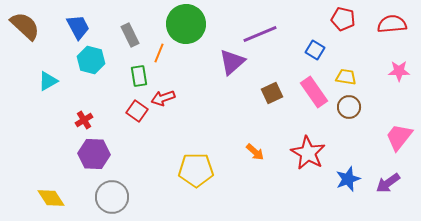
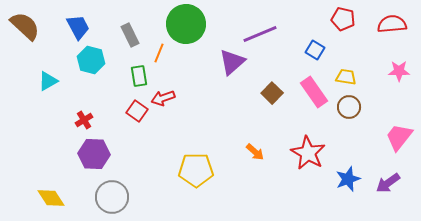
brown square: rotated 20 degrees counterclockwise
